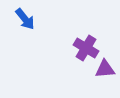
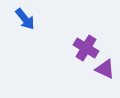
purple triangle: rotated 30 degrees clockwise
